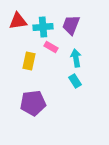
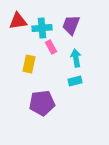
cyan cross: moved 1 px left, 1 px down
pink rectangle: rotated 32 degrees clockwise
yellow rectangle: moved 3 px down
cyan rectangle: rotated 72 degrees counterclockwise
purple pentagon: moved 9 px right
